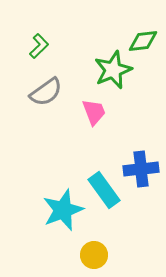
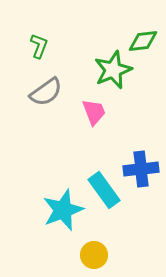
green L-shape: rotated 25 degrees counterclockwise
